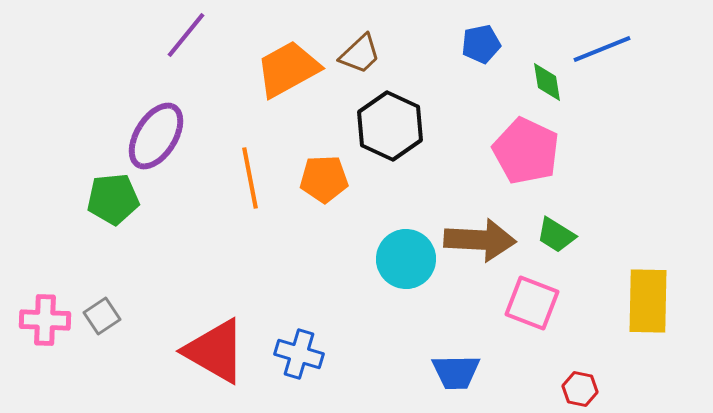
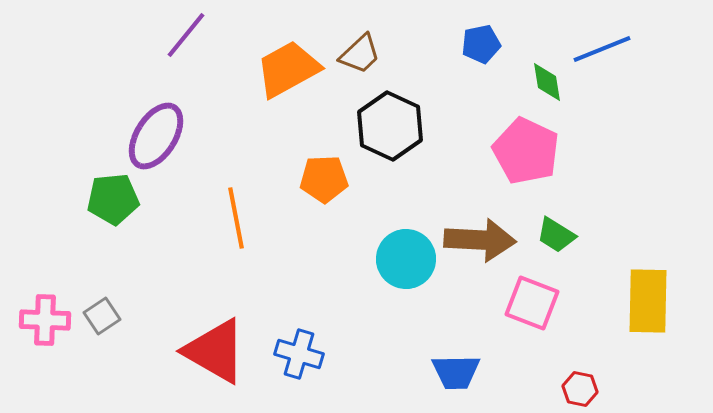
orange line: moved 14 px left, 40 px down
